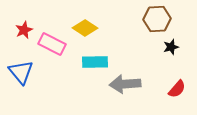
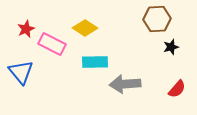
red star: moved 2 px right, 1 px up
